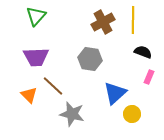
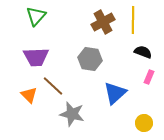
yellow circle: moved 12 px right, 9 px down
